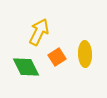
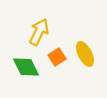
yellow ellipse: rotated 25 degrees counterclockwise
